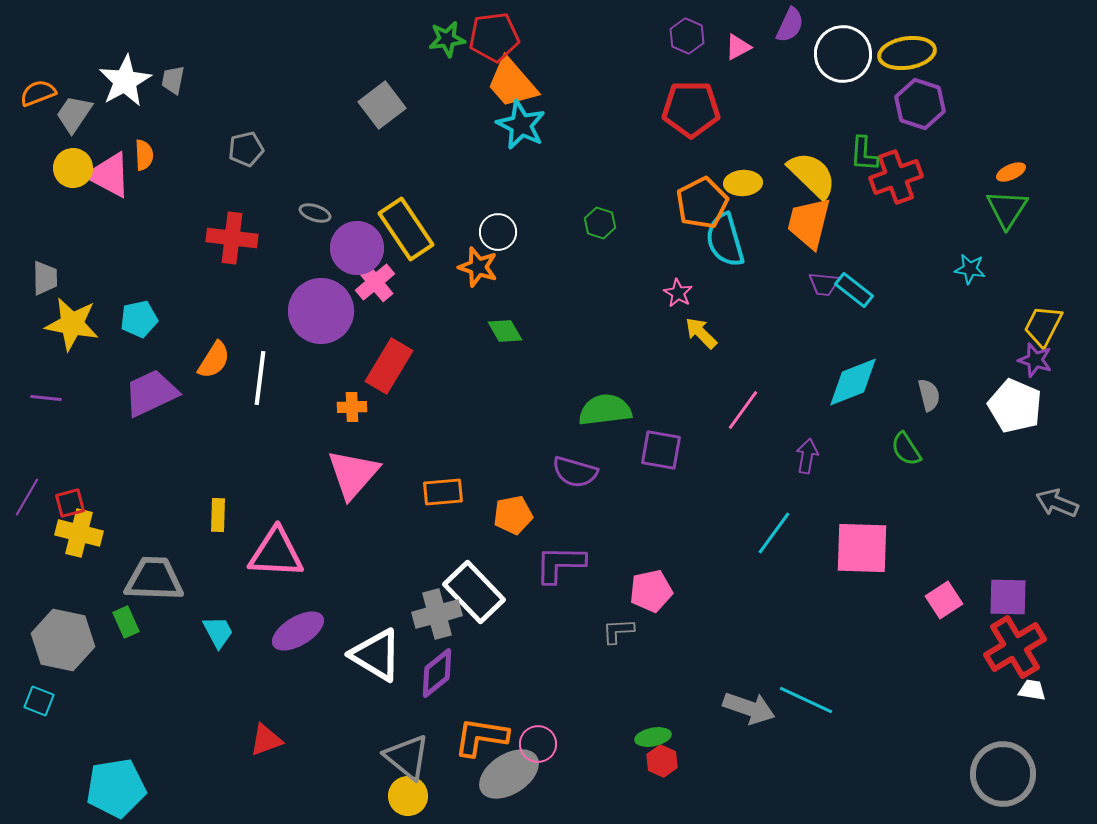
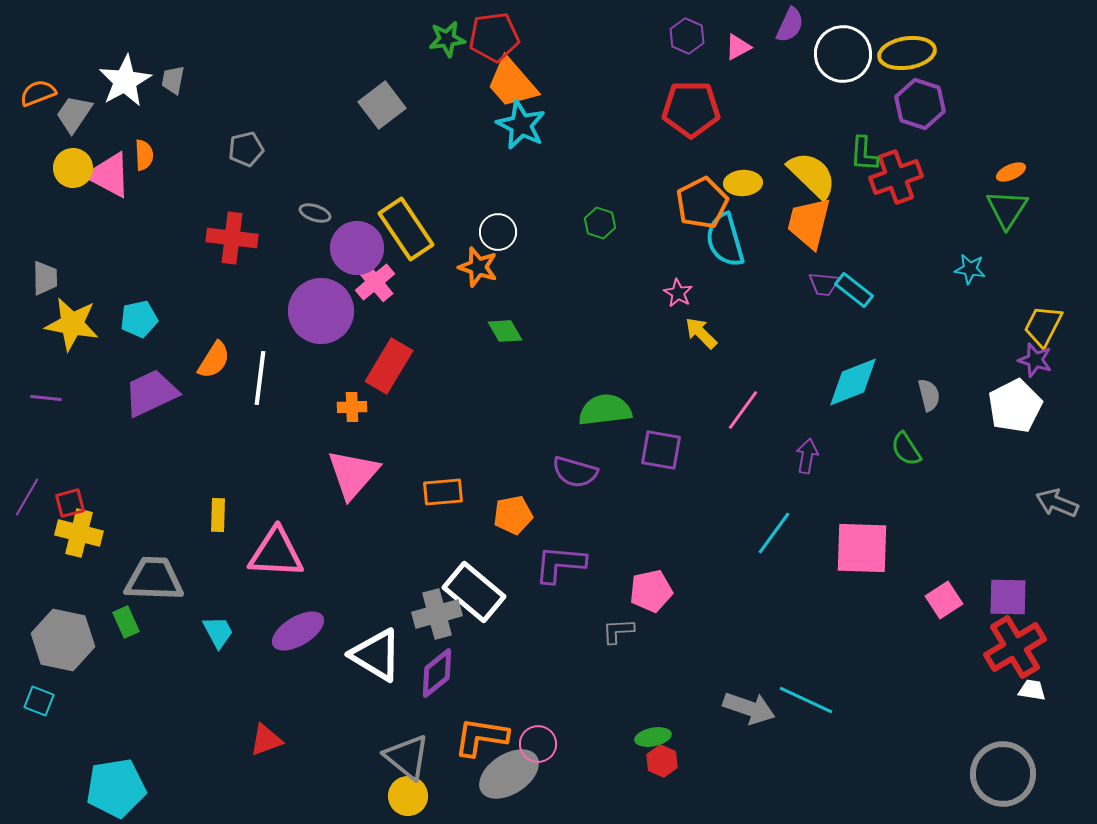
white pentagon at (1015, 406): rotated 22 degrees clockwise
purple L-shape at (560, 564): rotated 4 degrees clockwise
white rectangle at (474, 592): rotated 6 degrees counterclockwise
